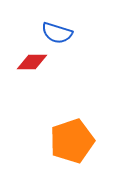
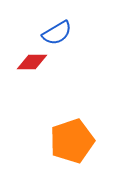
blue semicircle: rotated 48 degrees counterclockwise
